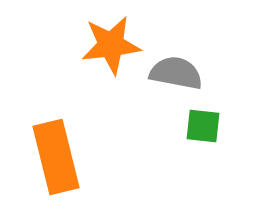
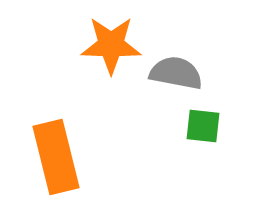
orange star: rotated 8 degrees clockwise
